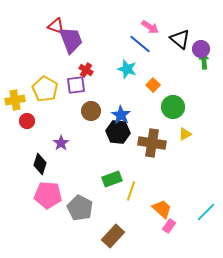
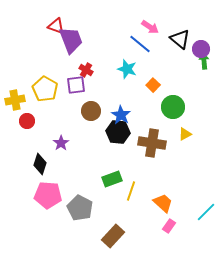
orange trapezoid: moved 1 px right, 6 px up
